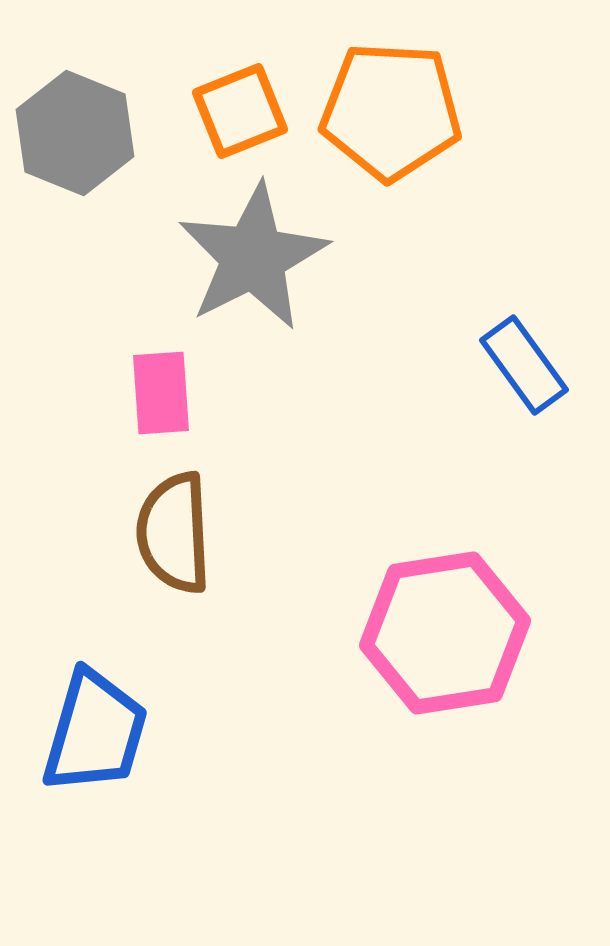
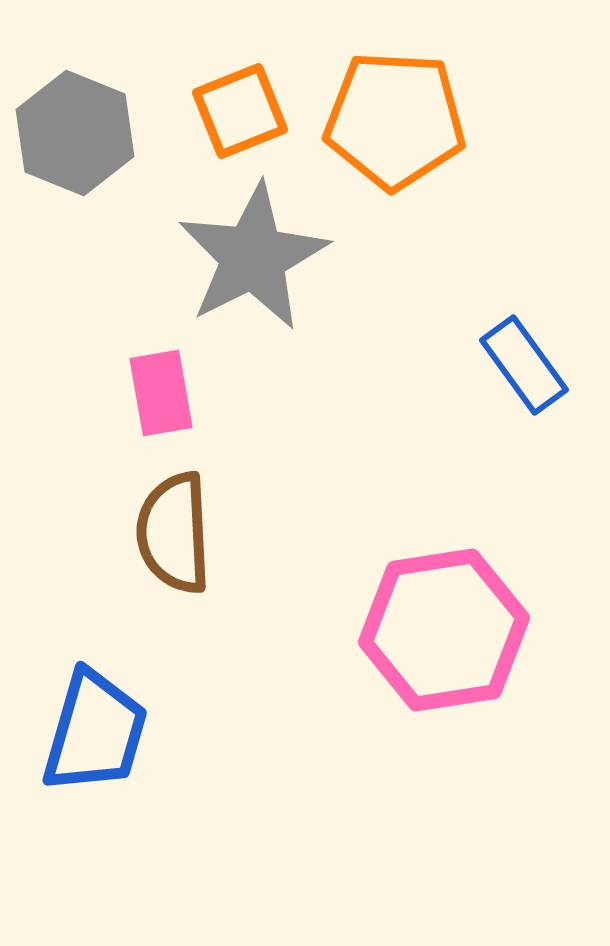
orange pentagon: moved 4 px right, 9 px down
pink rectangle: rotated 6 degrees counterclockwise
pink hexagon: moved 1 px left, 3 px up
